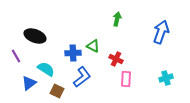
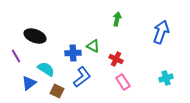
pink rectangle: moved 3 px left, 3 px down; rotated 35 degrees counterclockwise
